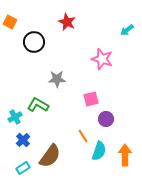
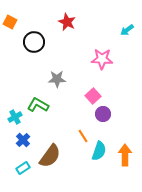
pink star: rotated 15 degrees counterclockwise
pink square: moved 2 px right, 3 px up; rotated 28 degrees counterclockwise
purple circle: moved 3 px left, 5 px up
